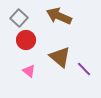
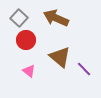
brown arrow: moved 3 px left, 2 px down
